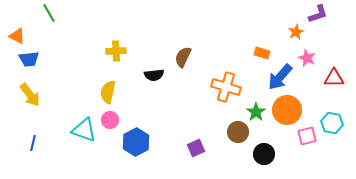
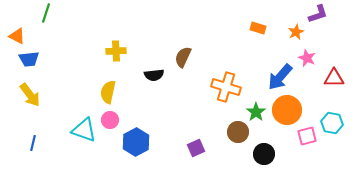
green line: moved 3 px left; rotated 48 degrees clockwise
orange rectangle: moved 4 px left, 25 px up
